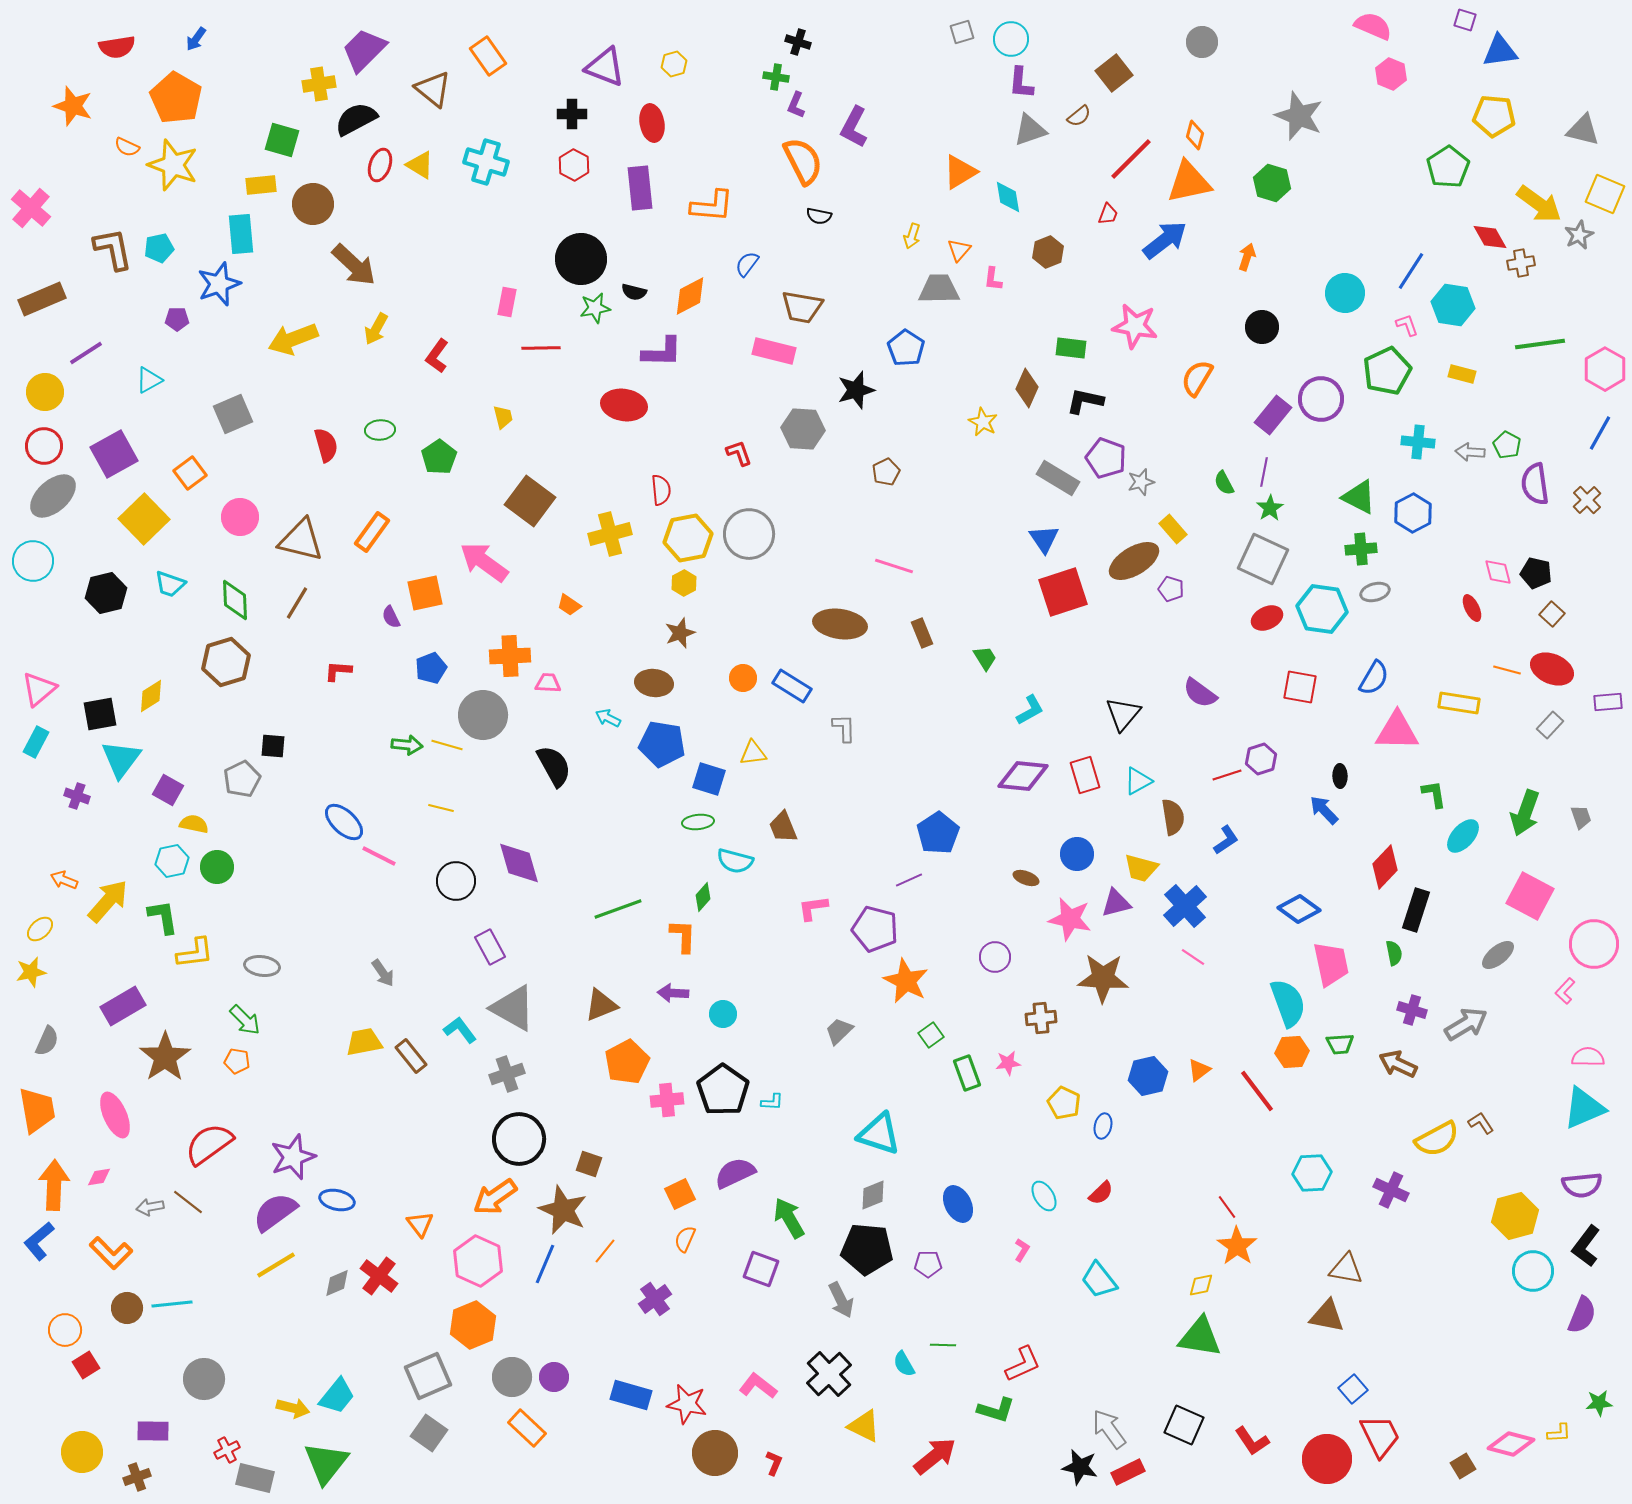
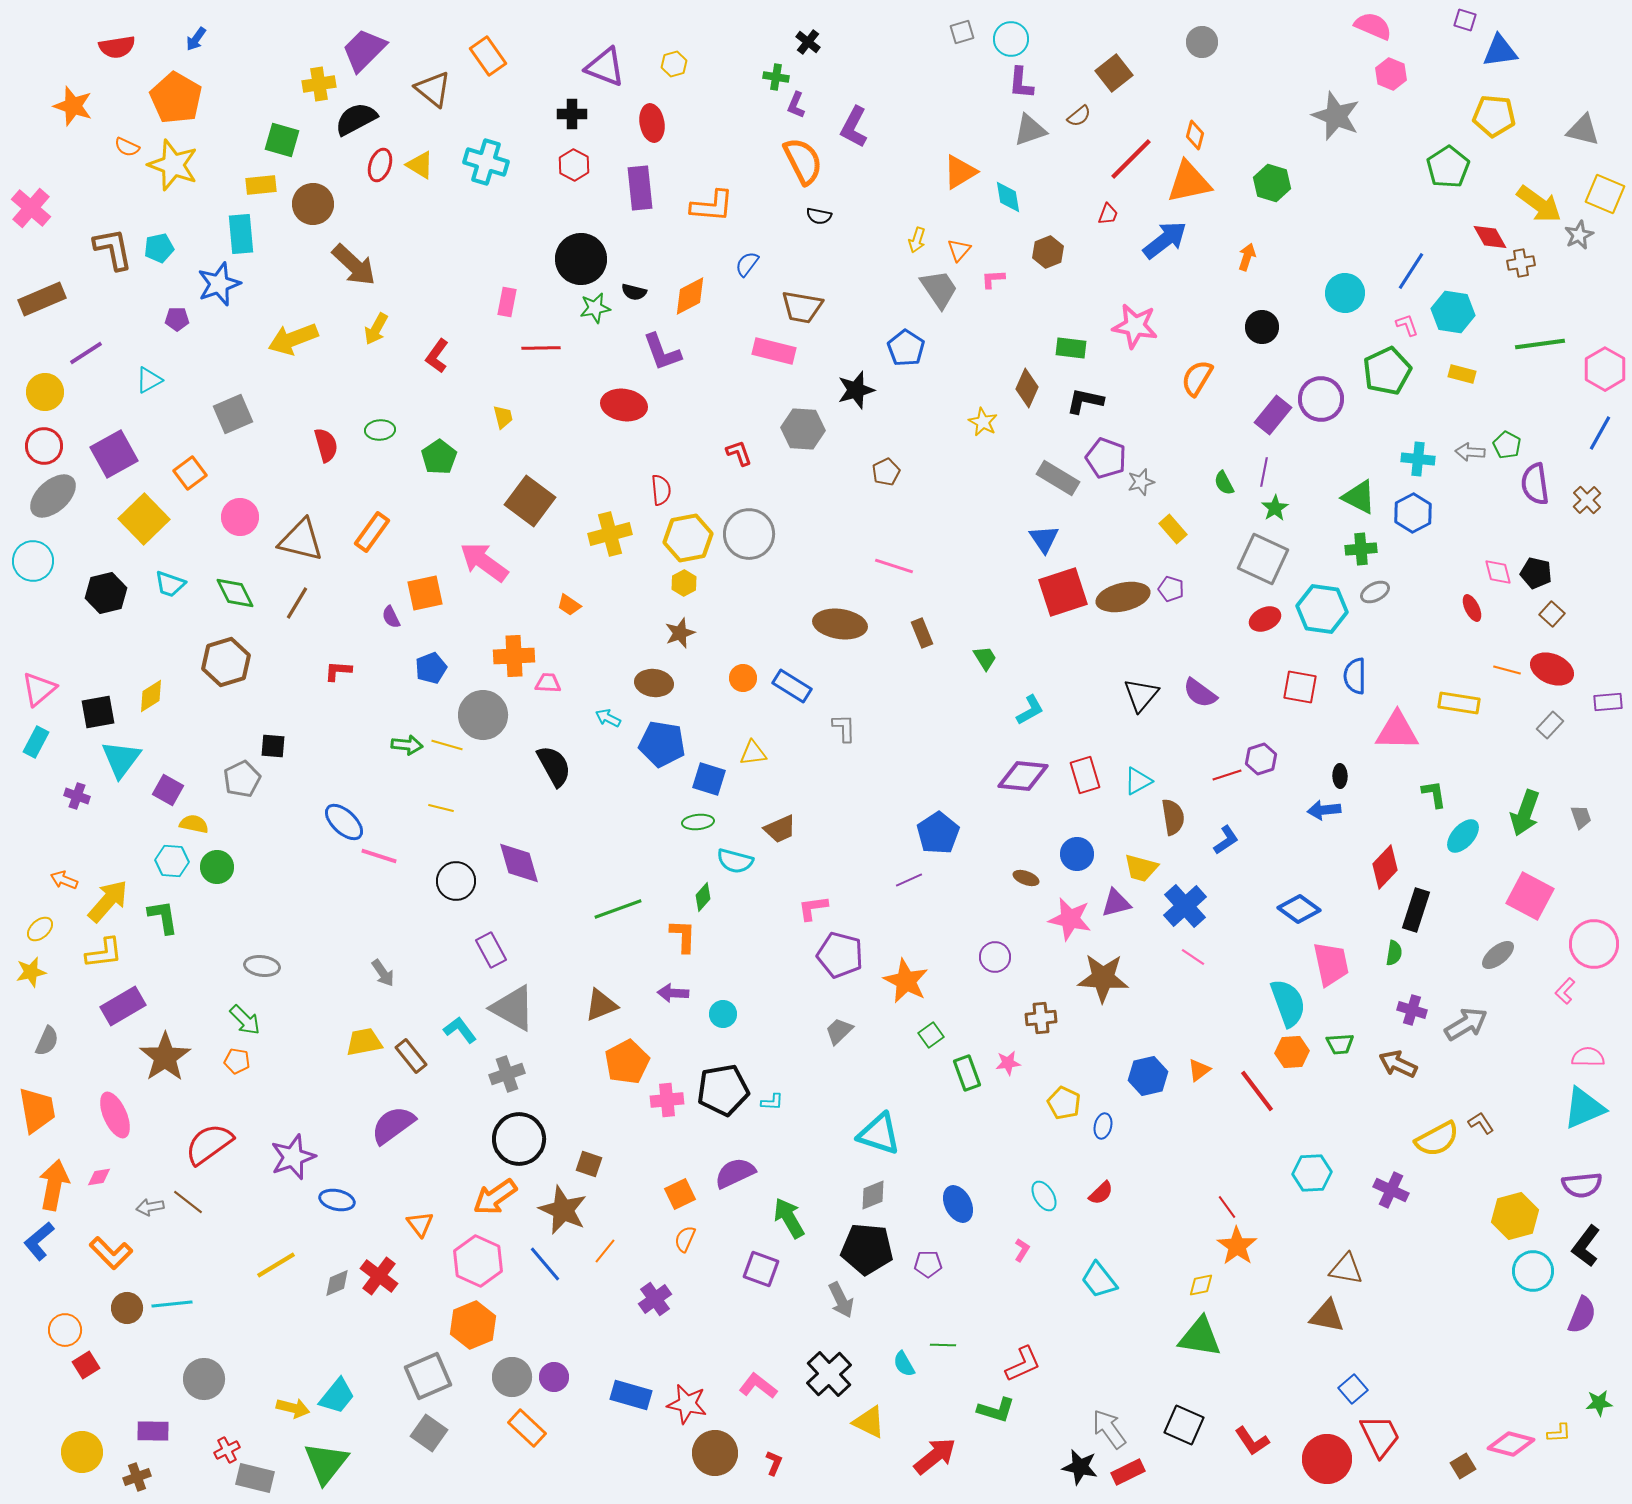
black cross at (798, 42): moved 10 px right; rotated 20 degrees clockwise
gray star at (1299, 116): moved 37 px right
yellow arrow at (912, 236): moved 5 px right, 4 px down
pink L-shape at (993, 279): rotated 80 degrees clockwise
gray trapezoid at (939, 289): rotated 57 degrees clockwise
cyan hexagon at (1453, 305): moved 7 px down
purple L-shape at (662, 352): rotated 69 degrees clockwise
cyan cross at (1418, 442): moved 17 px down
green star at (1270, 508): moved 5 px right
brown ellipse at (1134, 561): moved 11 px left, 36 px down; rotated 18 degrees clockwise
gray ellipse at (1375, 592): rotated 12 degrees counterclockwise
green diamond at (235, 600): moved 7 px up; rotated 24 degrees counterclockwise
red ellipse at (1267, 618): moved 2 px left, 1 px down
orange cross at (510, 656): moved 4 px right
blue semicircle at (1374, 678): moved 19 px left, 2 px up; rotated 150 degrees clockwise
black square at (100, 714): moved 2 px left, 2 px up
black triangle at (1123, 714): moved 18 px right, 19 px up
blue arrow at (1324, 810): rotated 52 degrees counterclockwise
brown trapezoid at (783, 827): moved 3 px left, 2 px down; rotated 92 degrees counterclockwise
pink line at (379, 856): rotated 9 degrees counterclockwise
cyan hexagon at (172, 861): rotated 16 degrees clockwise
purple pentagon at (875, 929): moved 35 px left, 26 px down
purple rectangle at (490, 947): moved 1 px right, 3 px down
yellow L-shape at (195, 953): moved 91 px left
green semicircle at (1394, 953): rotated 20 degrees clockwise
black pentagon at (723, 1090): rotated 27 degrees clockwise
orange arrow at (54, 1185): rotated 9 degrees clockwise
purple semicircle at (275, 1212): moved 118 px right, 87 px up
blue line at (545, 1264): rotated 63 degrees counterclockwise
yellow triangle at (864, 1426): moved 5 px right, 4 px up
